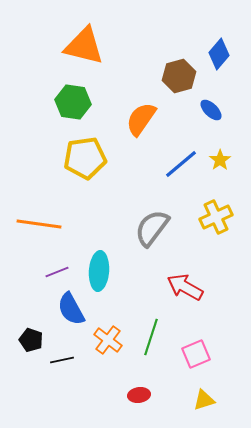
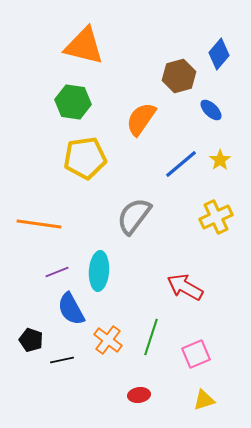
gray semicircle: moved 18 px left, 12 px up
